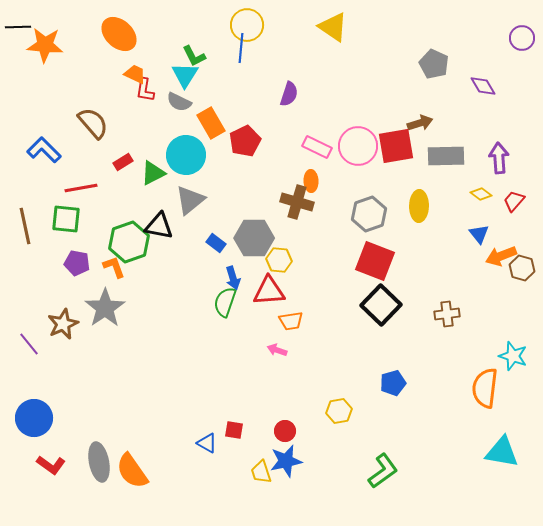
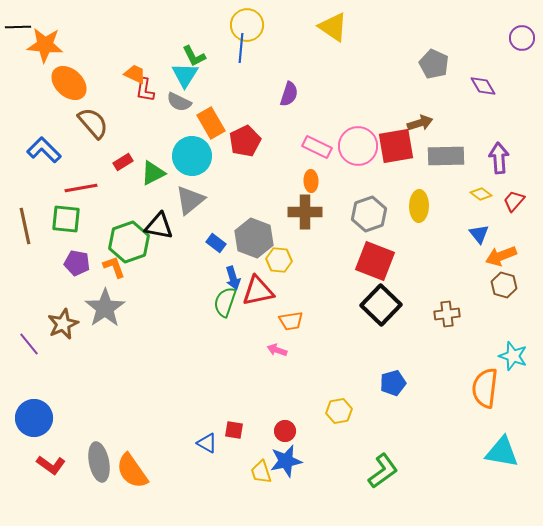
orange ellipse at (119, 34): moved 50 px left, 49 px down
cyan circle at (186, 155): moved 6 px right, 1 px down
brown cross at (297, 202): moved 8 px right, 10 px down; rotated 16 degrees counterclockwise
gray hexagon at (254, 238): rotated 21 degrees clockwise
brown hexagon at (522, 268): moved 18 px left, 17 px down
red triangle at (269, 291): moved 11 px left; rotated 8 degrees counterclockwise
